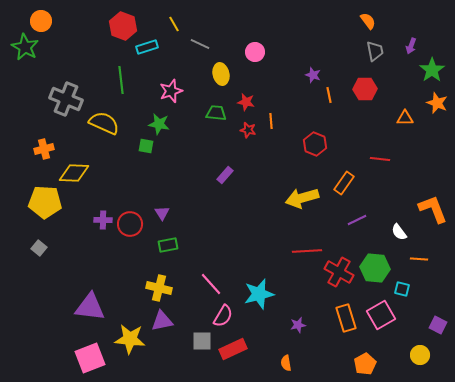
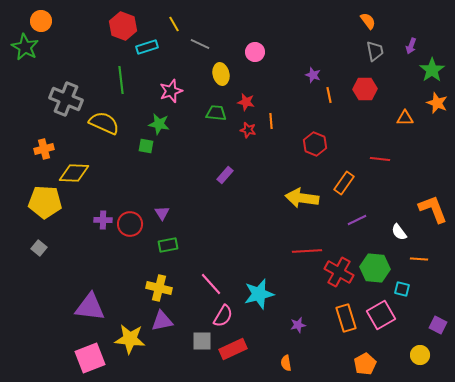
yellow arrow at (302, 198): rotated 24 degrees clockwise
